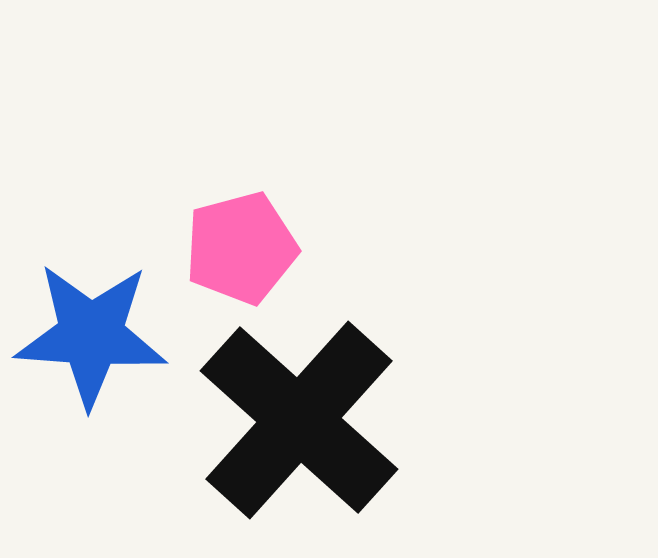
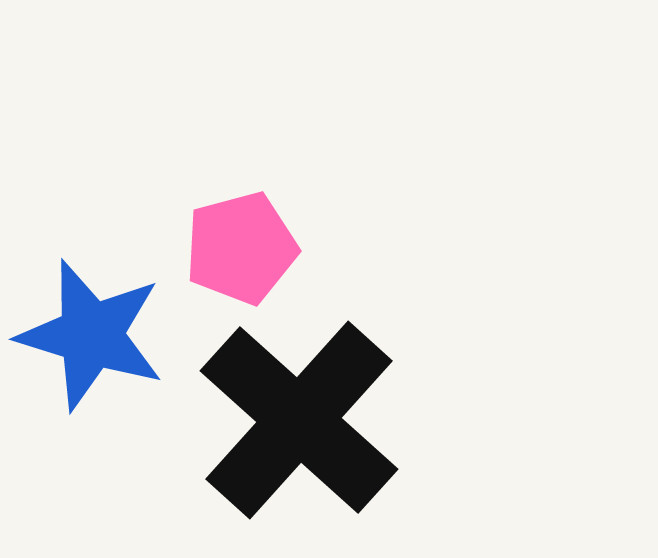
blue star: rotated 13 degrees clockwise
